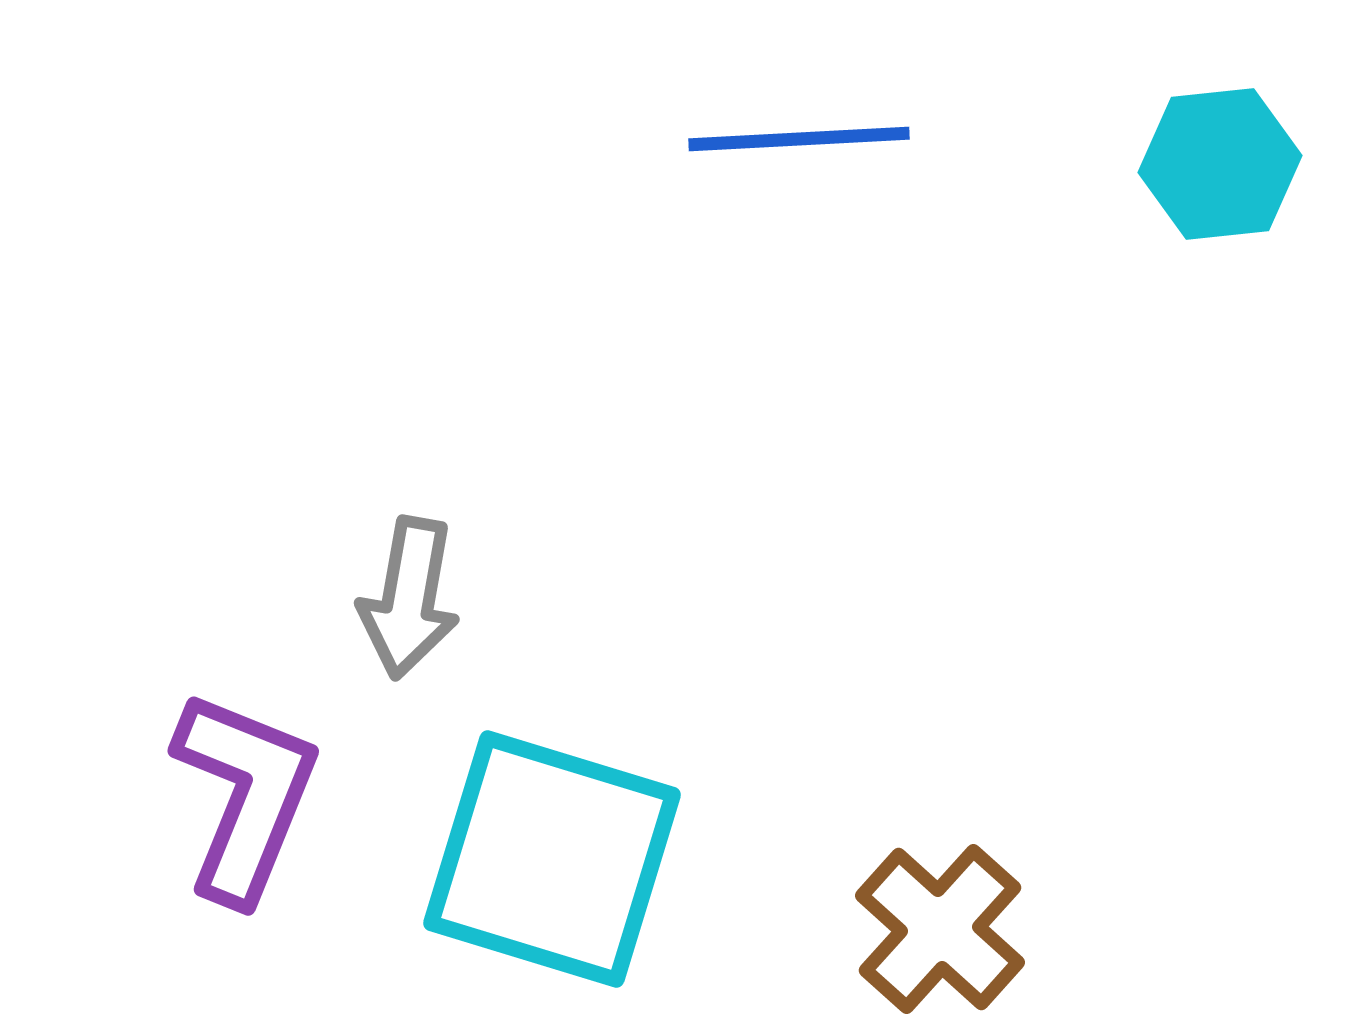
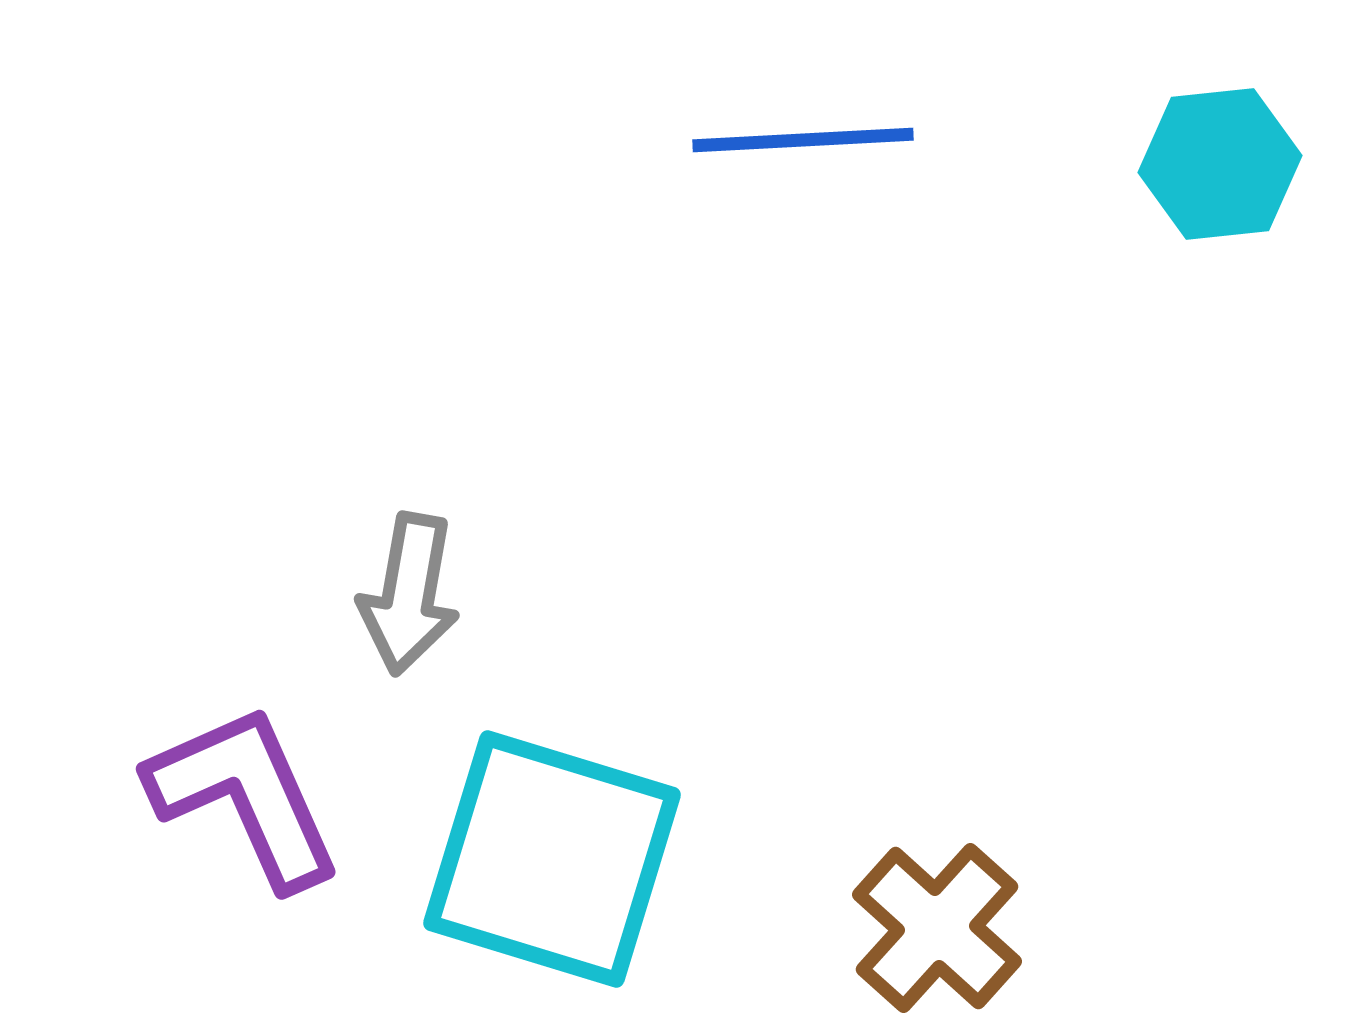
blue line: moved 4 px right, 1 px down
gray arrow: moved 4 px up
purple L-shape: rotated 46 degrees counterclockwise
brown cross: moved 3 px left, 1 px up
